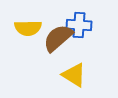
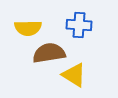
brown semicircle: moved 9 px left, 15 px down; rotated 32 degrees clockwise
